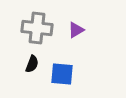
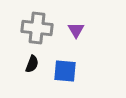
purple triangle: rotated 30 degrees counterclockwise
blue square: moved 3 px right, 3 px up
